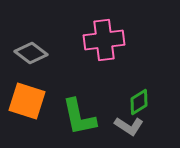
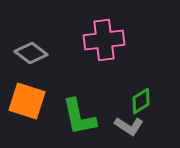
green diamond: moved 2 px right, 1 px up
